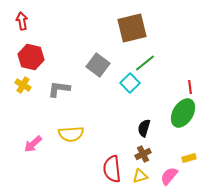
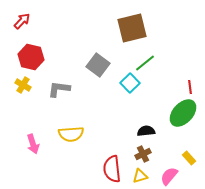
red arrow: rotated 54 degrees clockwise
green ellipse: rotated 12 degrees clockwise
black semicircle: moved 2 px right, 3 px down; rotated 66 degrees clockwise
pink arrow: rotated 66 degrees counterclockwise
yellow rectangle: rotated 64 degrees clockwise
